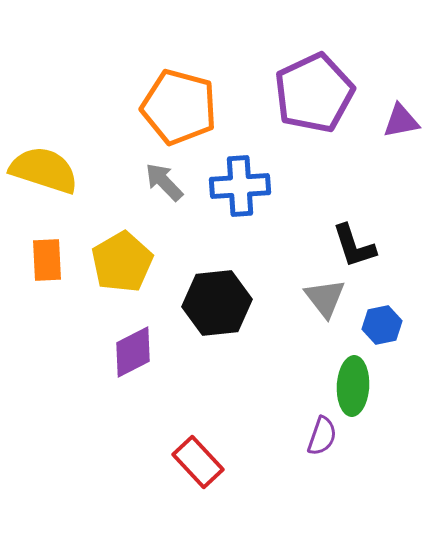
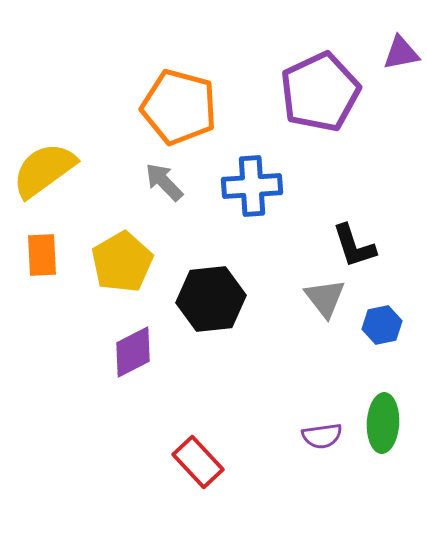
purple pentagon: moved 6 px right, 1 px up
purple triangle: moved 68 px up
yellow semicircle: rotated 54 degrees counterclockwise
blue cross: moved 12 px right
orange rectangle: moved 5 px left, 5 px up
black hexagon: moved 6 px left, 4 px up
green ellipse: moved 30 px right, 37 px down
purple semicircle: rotated 63 degrees clockwise
